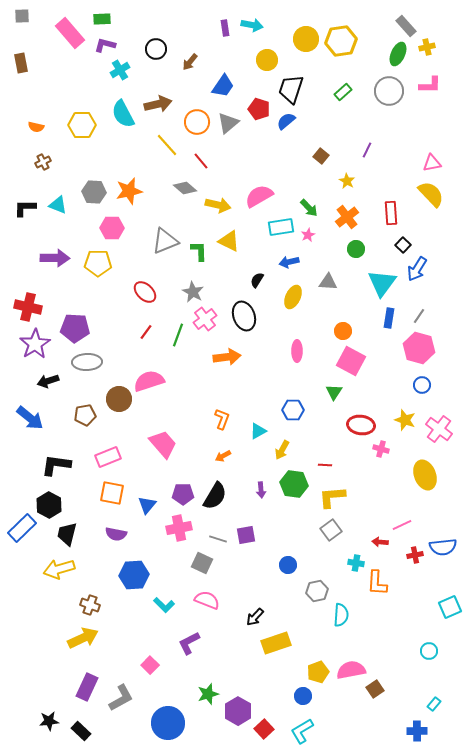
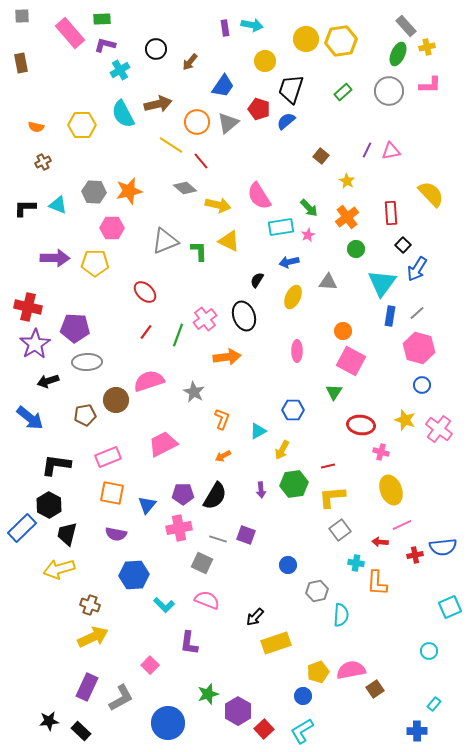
yellow circle at (267, 60): moved 2 px left, 1 px down
yellow line at (167, 145): moved 4 px right; rotated 15 degrees counterclockwise
pink triangle at (432, 163): moved 41 px left, 12 px up
pink semicircle at (259, 196): rotated 92 degrees counterclockwise
yellow pentagon at (98, 263): moved 3 px left
gray star at (193, 292): moved 1 px right, 100 px down
gray line at (419, 316): moved 2 px left, 3 px up; rotated 14 degrees clockwise
blue rectangle at (389, 318): moved 1 px right, 2 px up
brown circle at (119, 399): moved 3 px left, 1 px down
pink trapezoid at (163, 444): rotated 76 degrees counterclockwise
pink cross at (381, 449): moved 3 px down
red line at (325, 465): moved 3 px right, 1 px down; rotated 16 degrees counterclockwise
yellow ellipse at (425, 475): moved 34 px left, 15 px down
green hexagon at (294, 484): rotated 16 degrees counterclockwise
gray square at (331, 530): moved 9 px right
purple square at (246, 535): rotated 30 degrees clockwise
yellow arrow at (83, 638): moved 10 px right, 1 px up
purple L-shape at (189, 643): rotated 55 degrees counterclockwise
